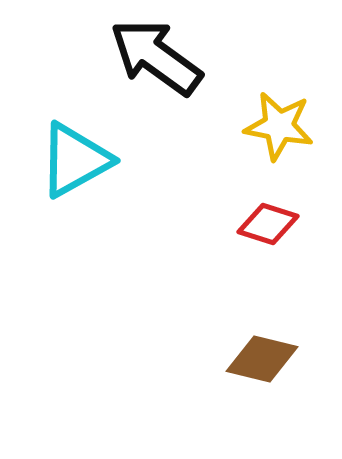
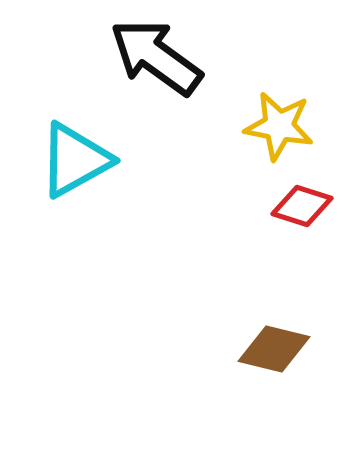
red diamond: moved 34 px right, 18 px up
brown diamond: moved 12 px right, 10 px up
